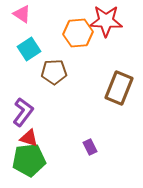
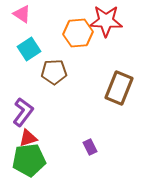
red triangle: moved 1 px left; rotated 36 degrees counterclockwise
